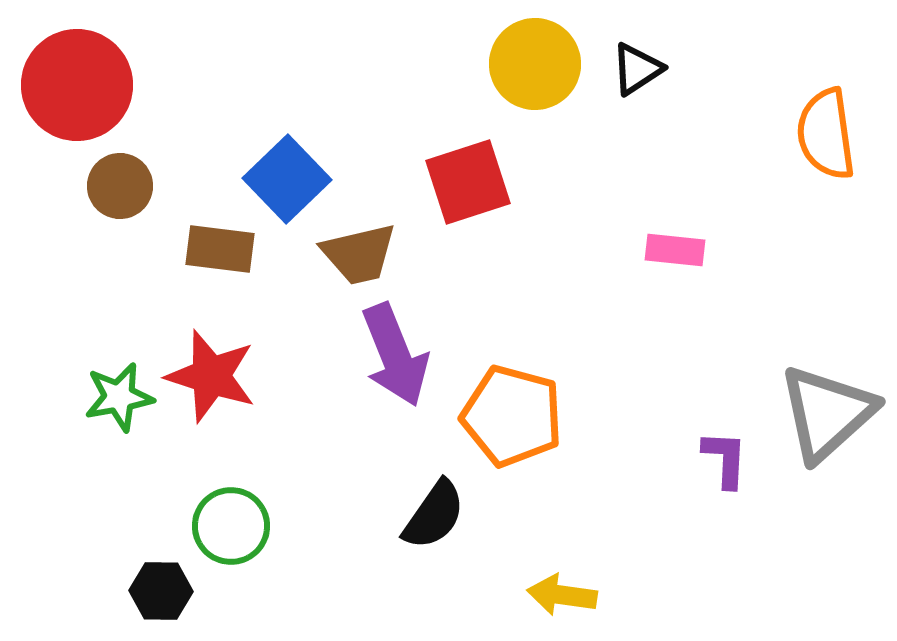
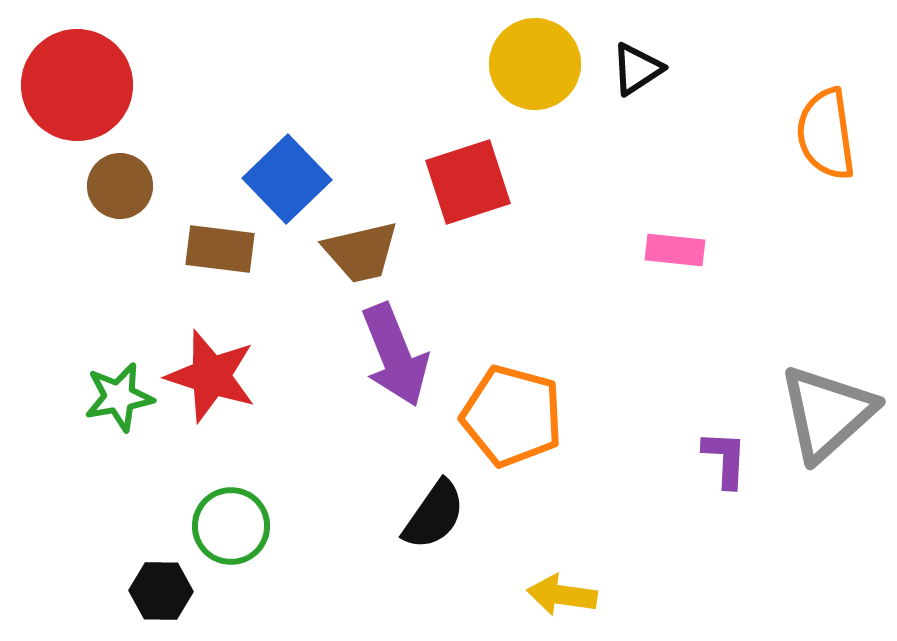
brown trapezoid: moved 2 px right, 2 px up
